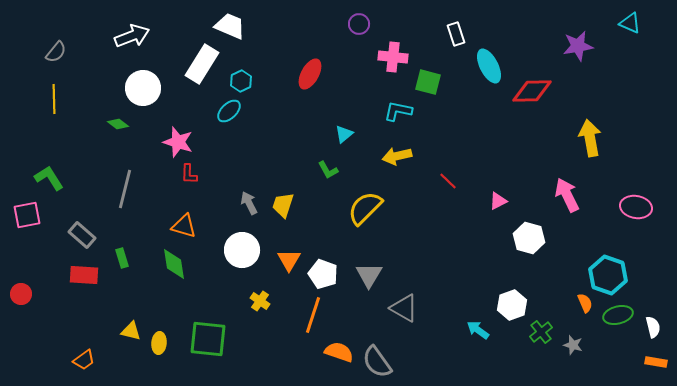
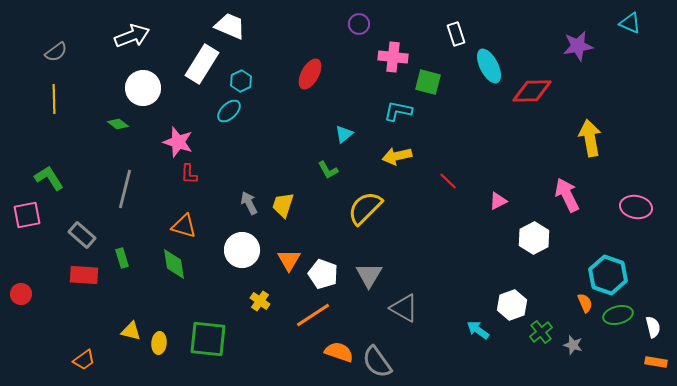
gray semicircle at (56, 52): rotated 15 degrees clockwise
white hexagon at (529, 238): moved 5 px right; rotated 16 degrees clockwise
orange line at (313, 315): rotated 39 degrees clockwise
